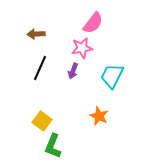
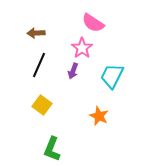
pink semicircle: rotated 85 degrees clockwise
brown arrow: moved 1 px up
pink star: rotated 25 degrees counterclockwise
black line: moved 1 px left, 3 px up
yellow square: moved 16 px up
green L-shape: moved 1 px left, 3 px down
